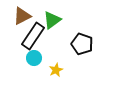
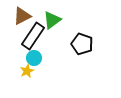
yellow star: moved 29 px left, 1 px down
